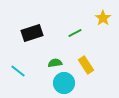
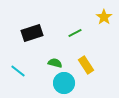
yellow star: moved 1 px right, 1 px up
green semicircle: rotated 24 degrees clockwise
